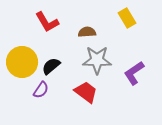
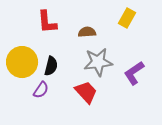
yellow rectangle: rotated 60 degrees clockwise
red L-shape: rotated 25 degrees clockwise
gray star: moved 1 px right, 2 px down; rotated 8 degrees counterclockwise
black semicircle: rotated 144 degrees clockwise
red trapezoid: rotated 10 degrees clockwise
